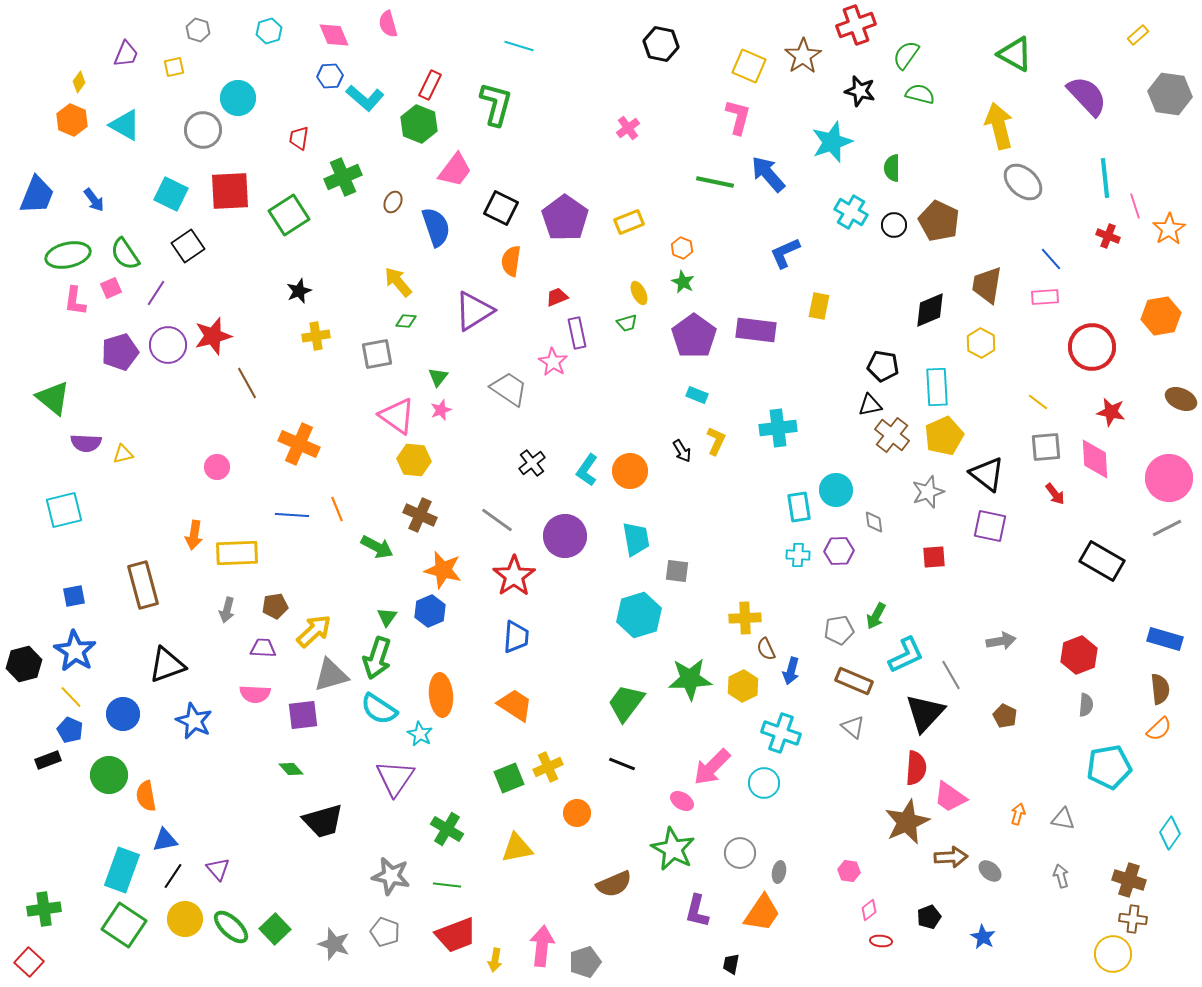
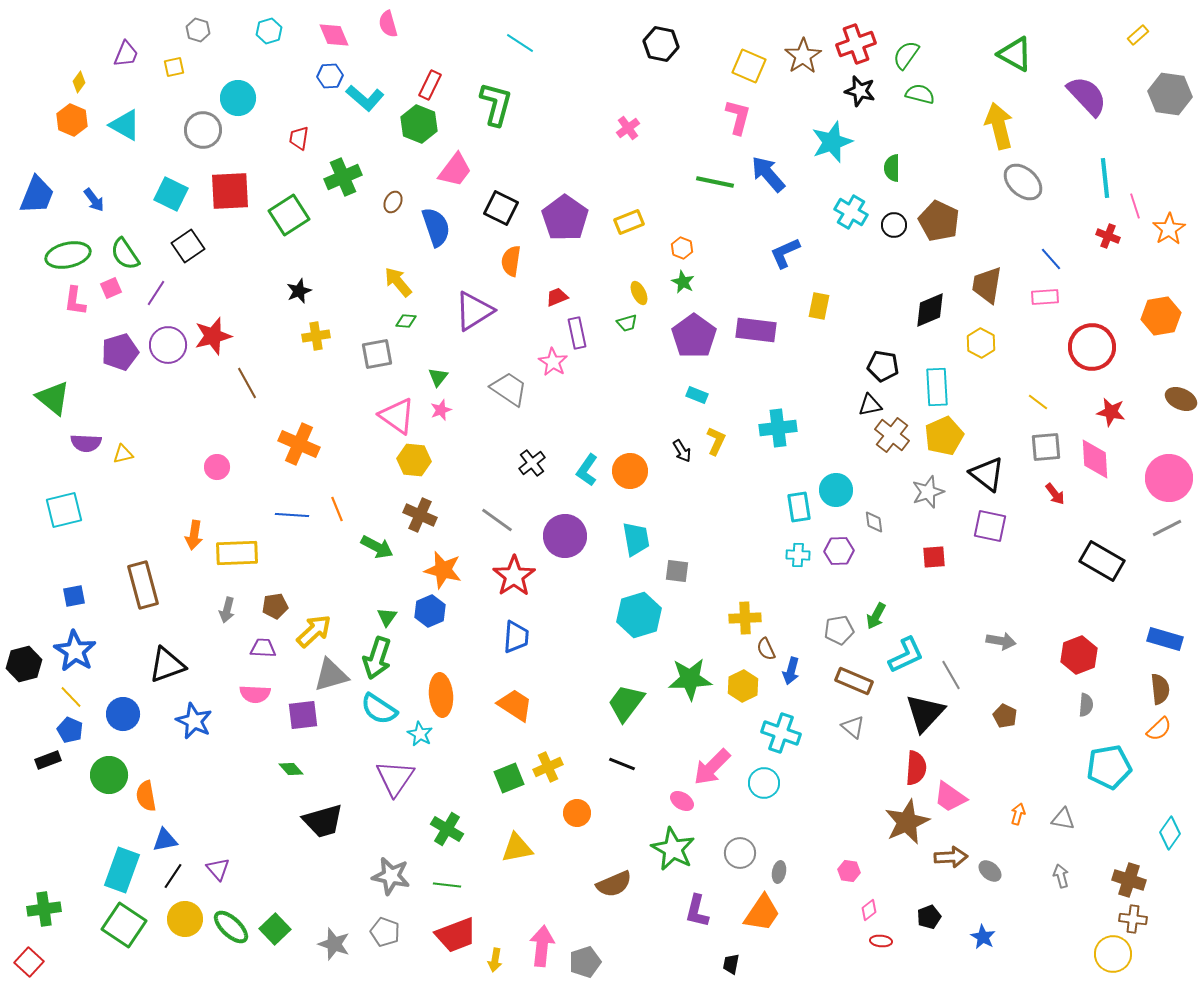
red cross at (856, 25): moved 19 px down
cyan line at (519, 46): moved 1 px right, 3 px up; rotated 16 degrees clockwise
gray arrow at (1001, 641): rotated 20 degrees clockwise
